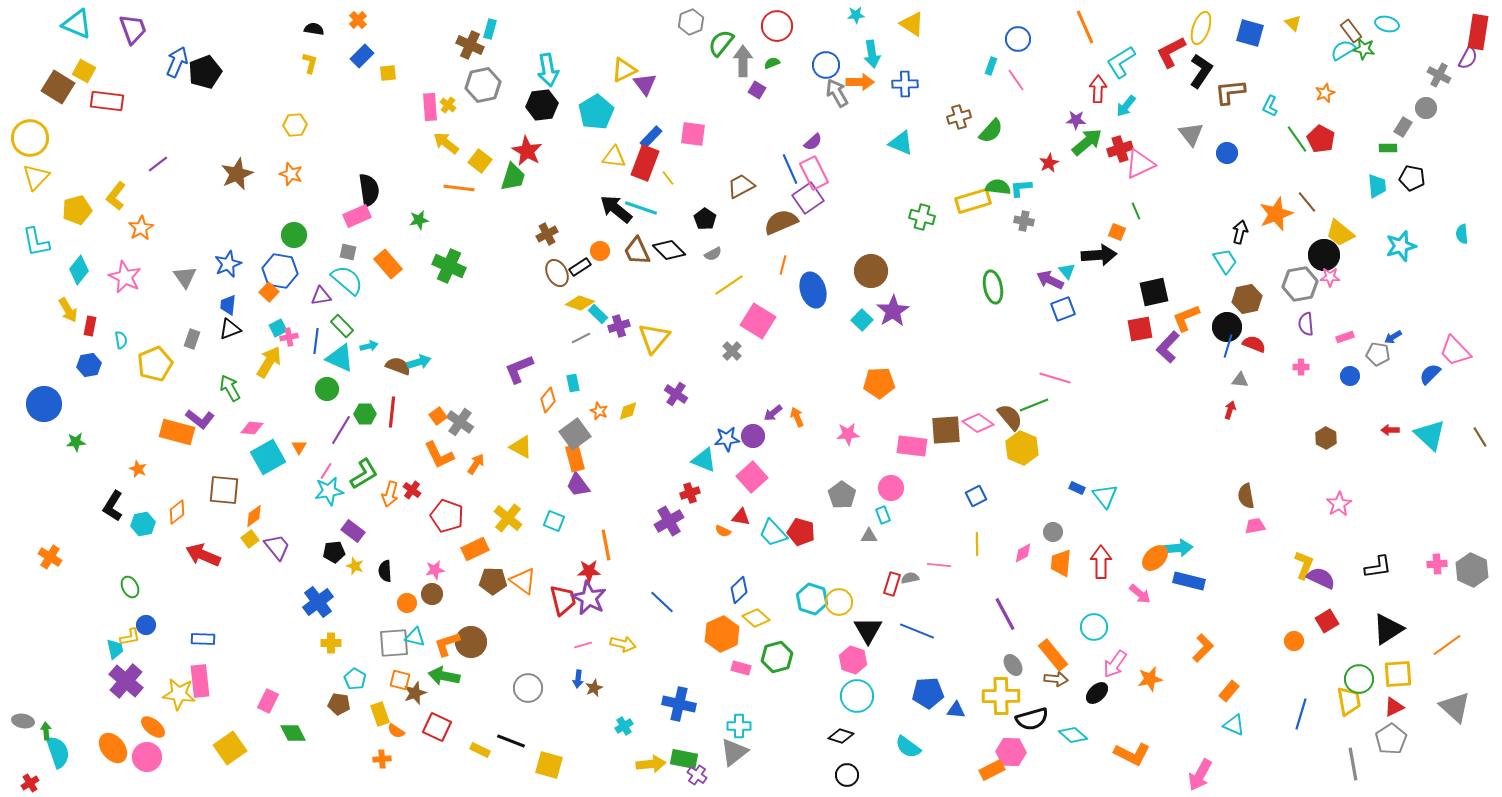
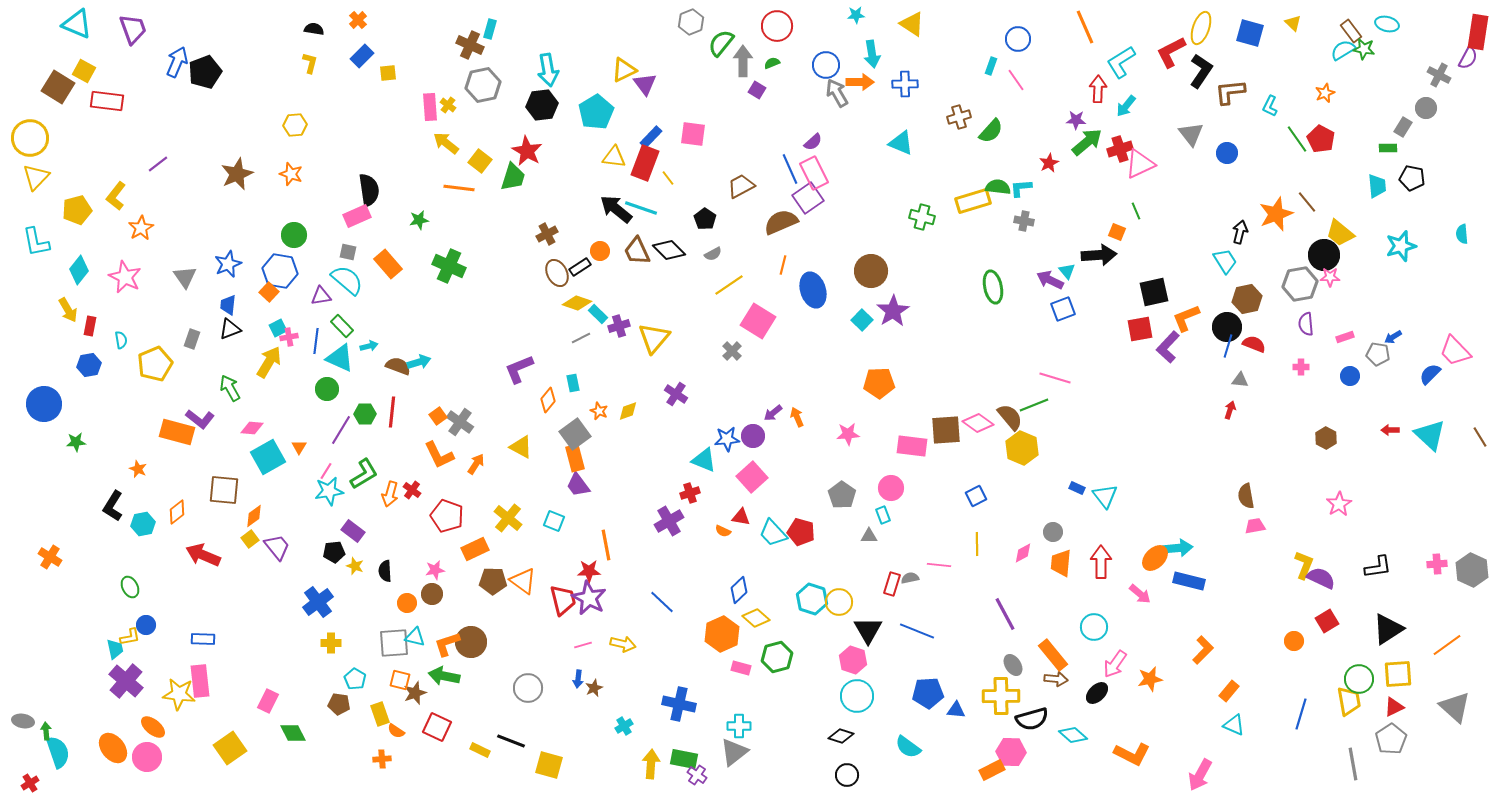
yellow diamond at (580, 303): moved 3 px left
orange L-shape at (1203, 648): moved 2 px down
yellow arrow at (651, 764): rotated 80 degrees counterclockwise
